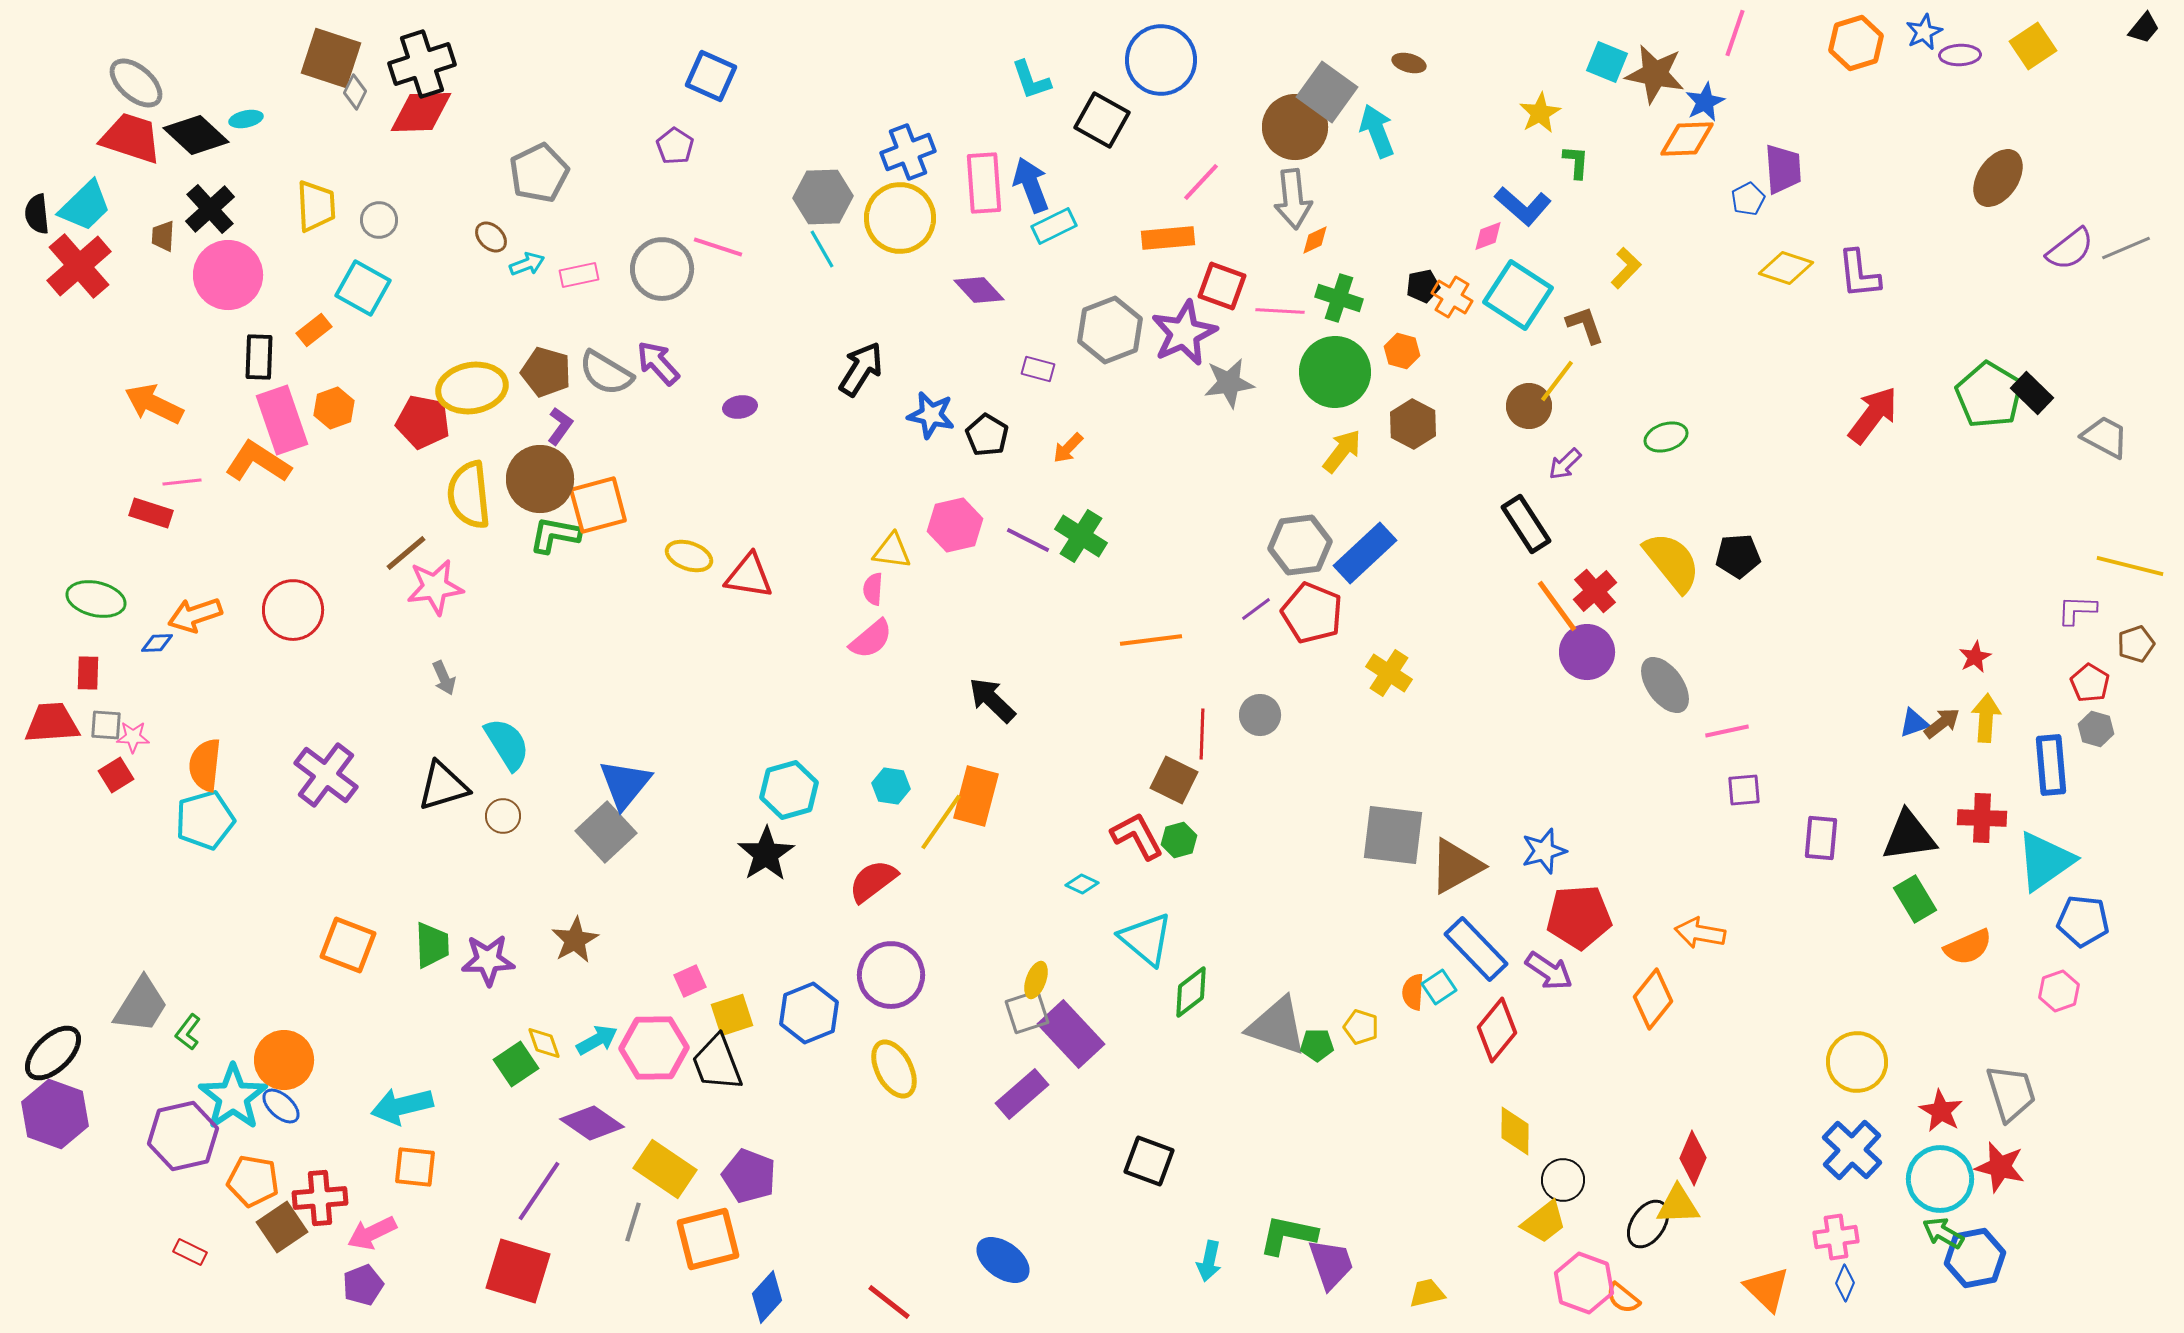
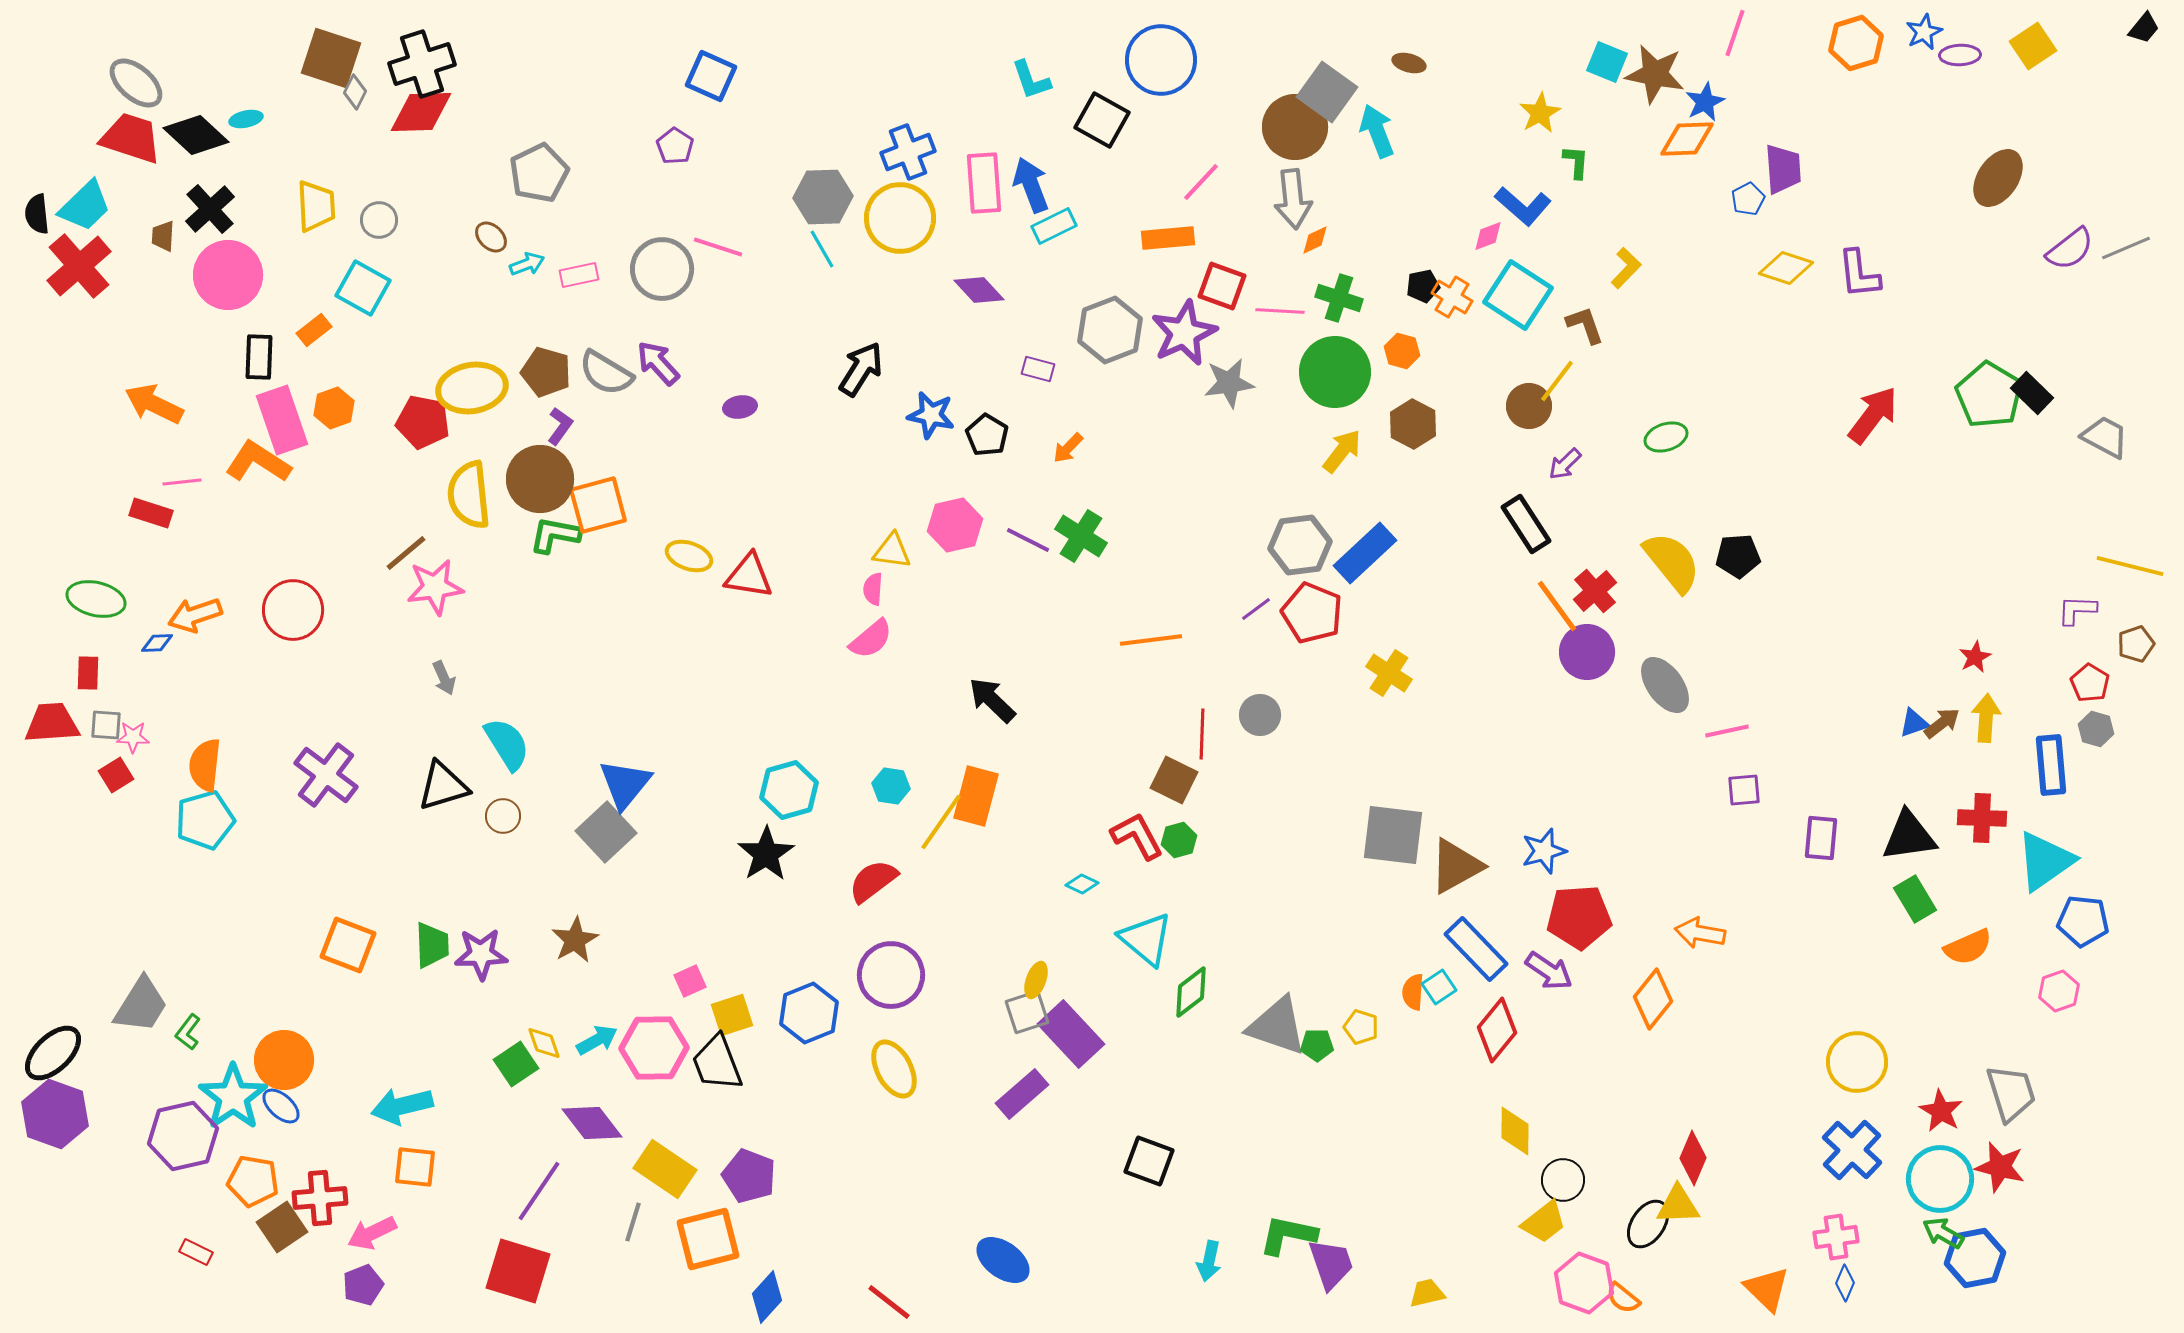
purple star at (488, 960): moved 7 px left, 6 px up
purple diamond at (592, 1123): rotated 18 degrees clockwise
red rectangle at (190, 1252): moved 6 px right
